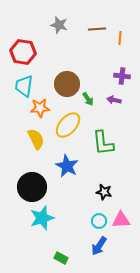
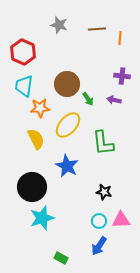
red hexagon: rotated 15 degrees clockwise
